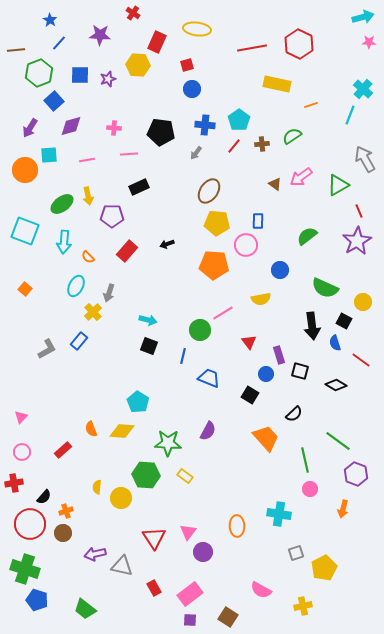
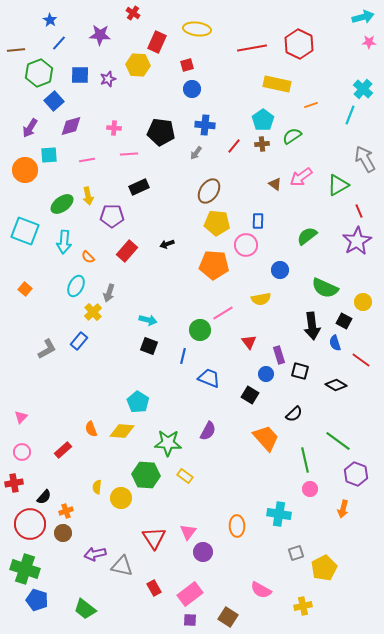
cyan pentagon at (239, 120): moved 24 px right
